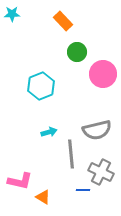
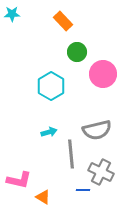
cyan hexagon: moved 10 px right; rotated 8 degrees counterclockwise
pink L-shape: moved 1 px left, 1 px up
